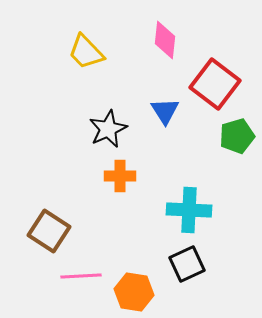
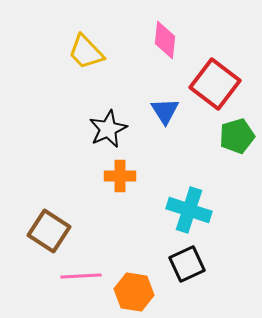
cyan cross: rotated 15 degrees clockwise
